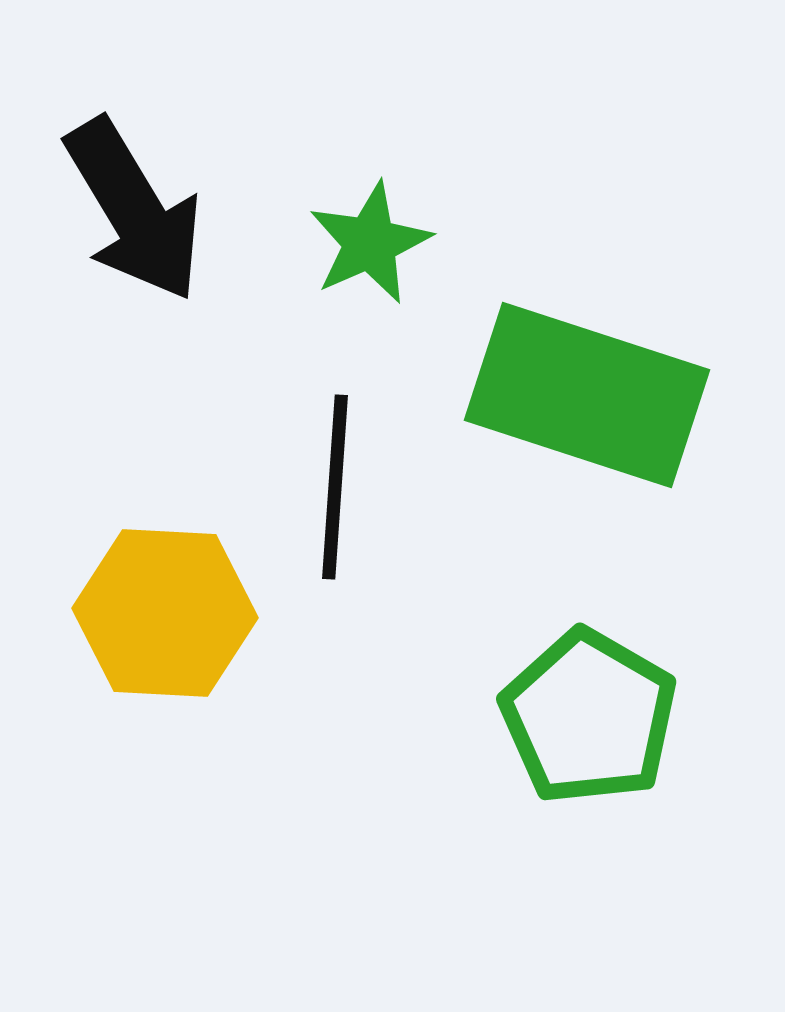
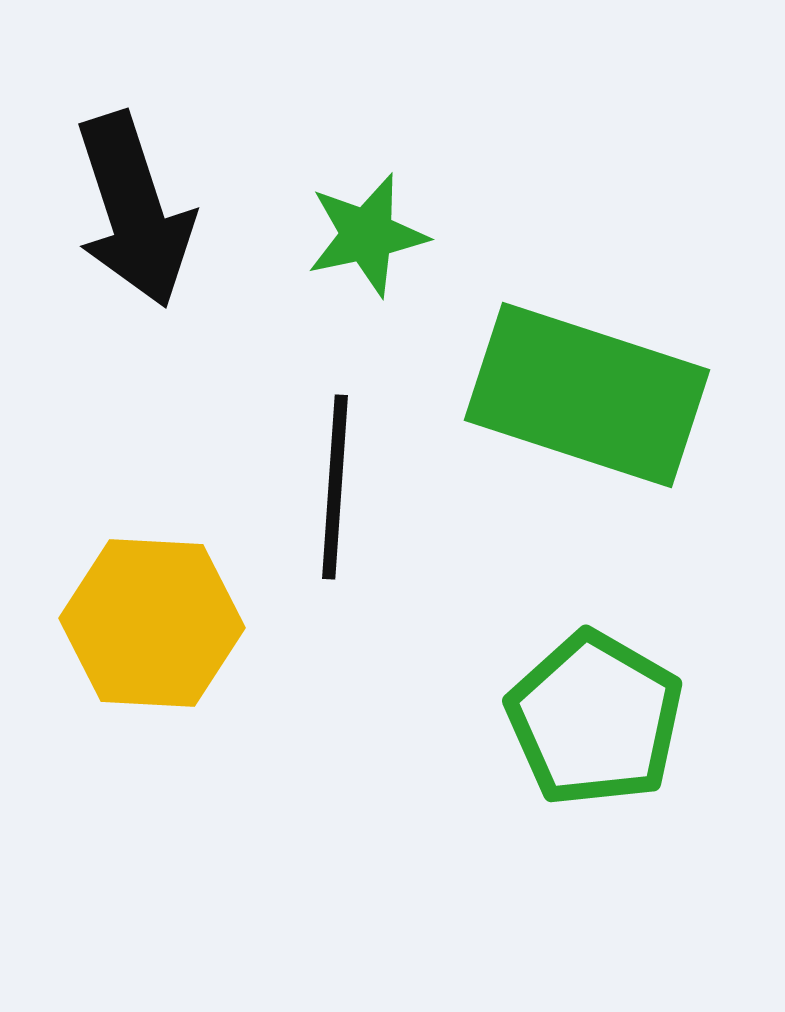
black arrow: rotated 13 degrees clockwise
green star: moved 3 px left, 8 px up; rotated 12 degrees clockwise
yellow hexagon: moved 13 px left, 10 px down
green pentagon: moved 6 px right, 2 px down
